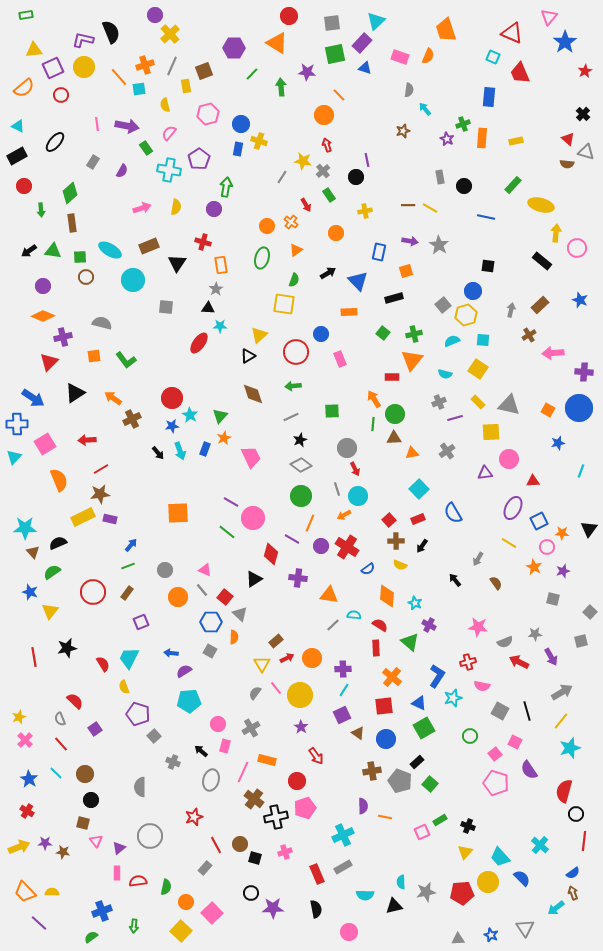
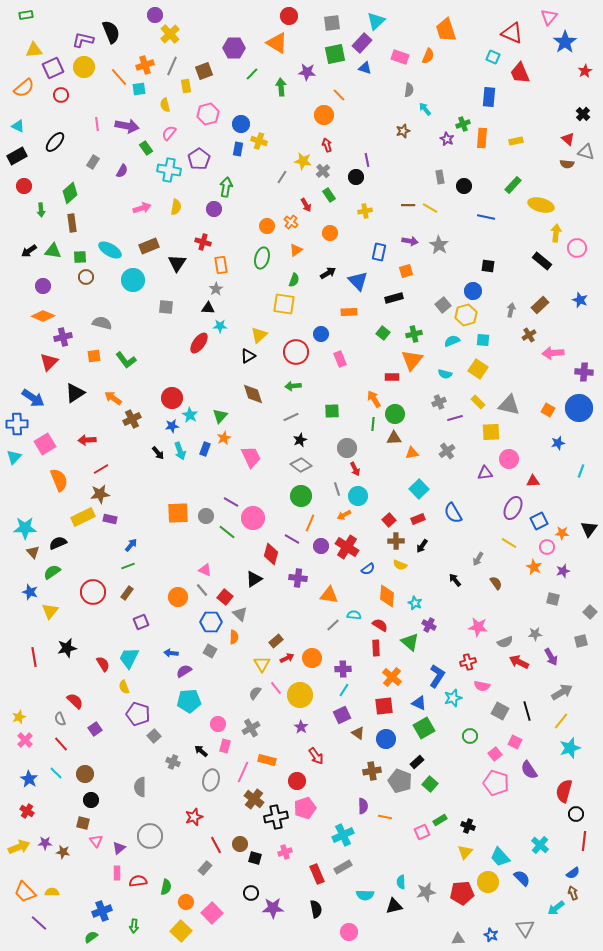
orange circle at (336, 233): moved 6 px left
gray circle at (165, 570): moved 41 px right, 54 px up
